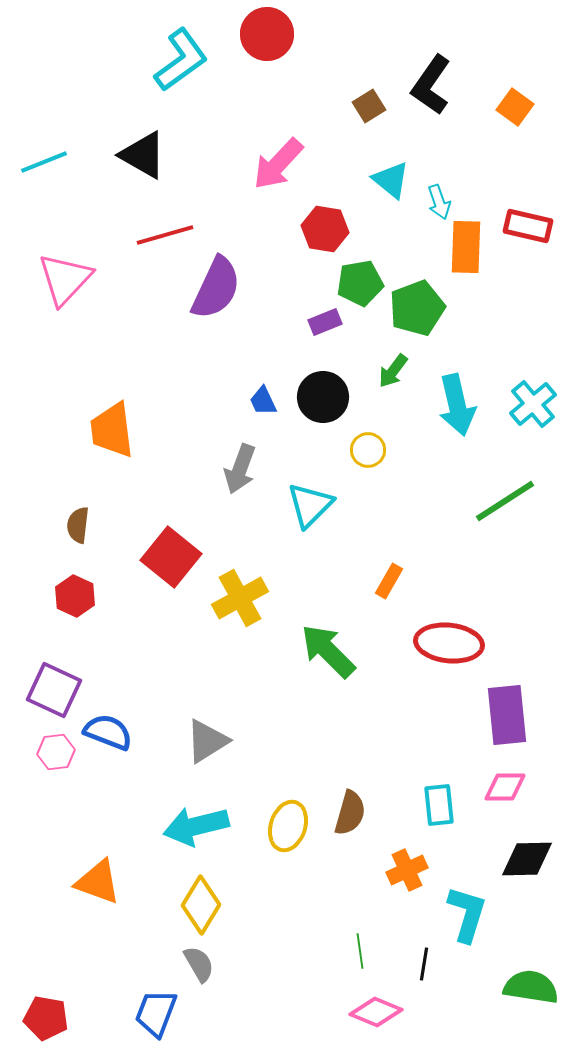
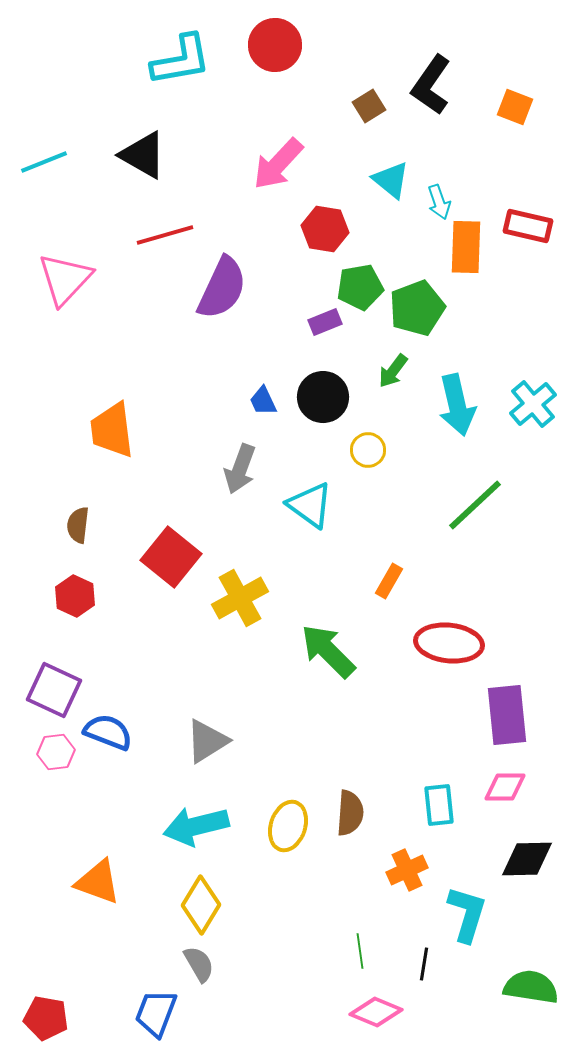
red circle at (267, 34): moved 8 px right, 11 px down
cyan L-shape at (181, 60): rotated 26 degrees clockwise
orange square at (515, 107): rotated 15 degrees counterclockwise
green pentagon at (360, 283): moved 4 px down
purple semicircle at (216, 288): moved 6 px right
green line at (505, 501): moved 30 px left, 4 px down; rotated 10 degrees counterclockwise
cyan triangle at (310, 505): rotated 39 degrees counterclockwise
brown semicircle at (350, 813): rotated 12 degrees counterclockwise
